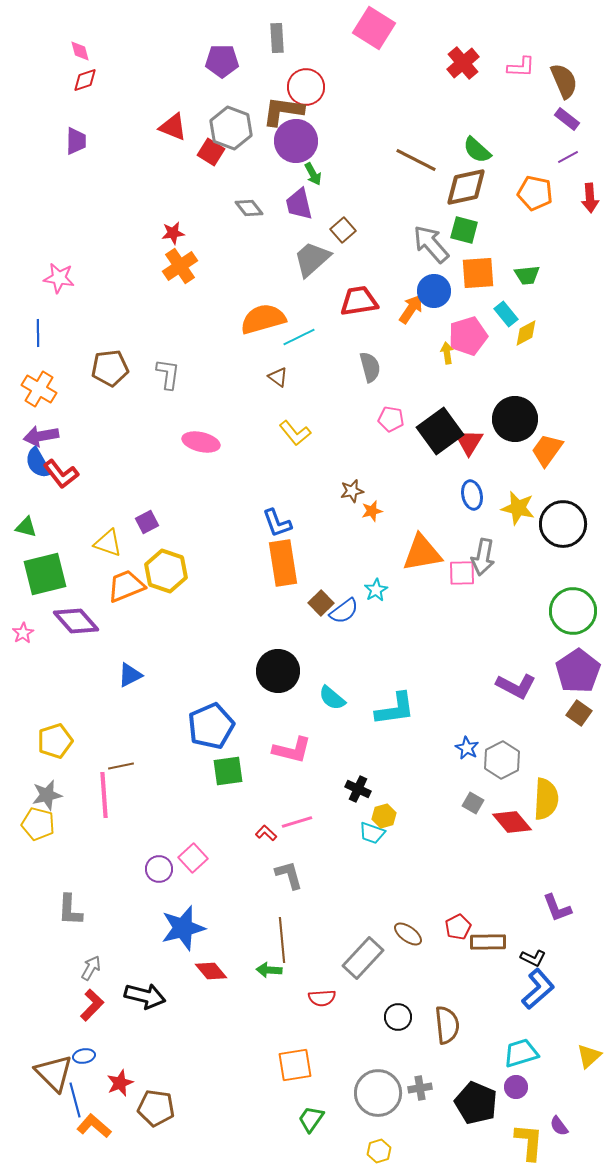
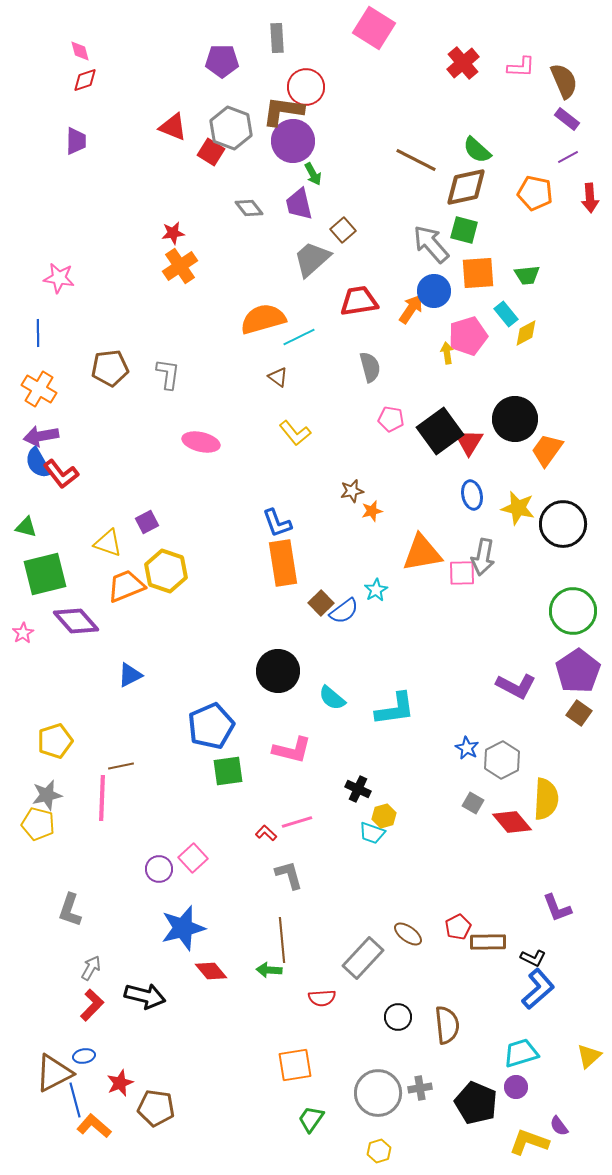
purple circle at (296, 141): moved 3 px left
pink line at (104, 795): moved 2 px left, 3 px down; rotated 6 degrees clockwise
gray L-shape at (70, 910): rotated 16 degrees clockwise
brown triangle at (54, 1073): rotated 48 degrees clockwise
yellow L-shape at (529, 1142): rotated 75 degrees counterclockwise
